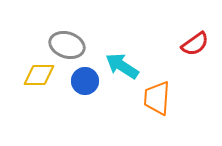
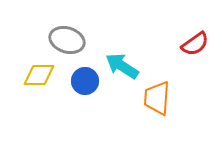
gray ellipse: moved 5 px up
